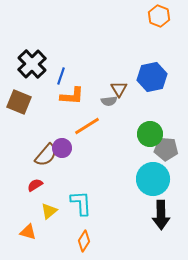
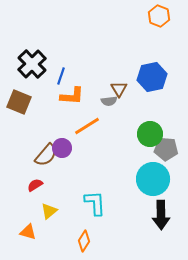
cyan L-shape: moved 14 px right
